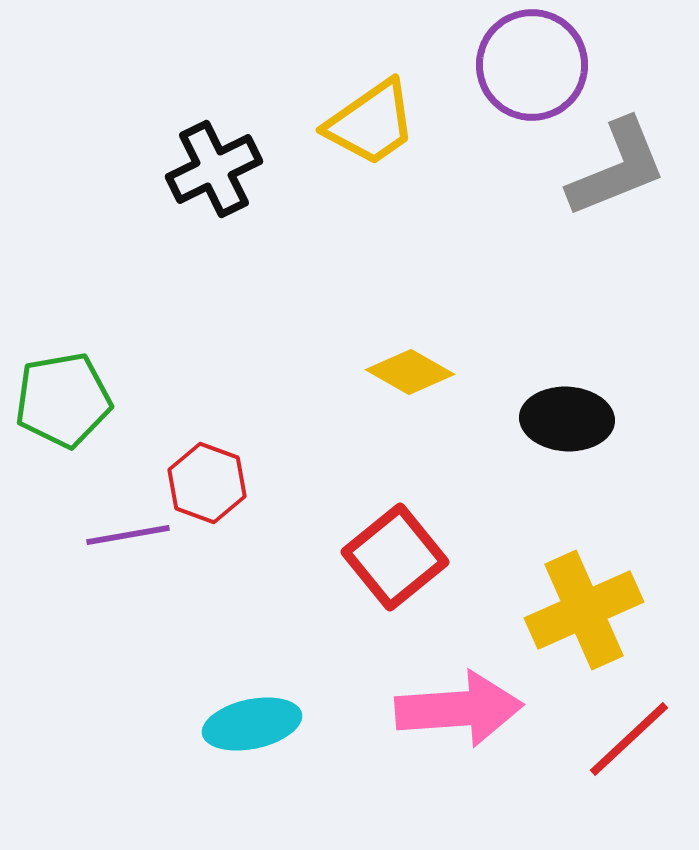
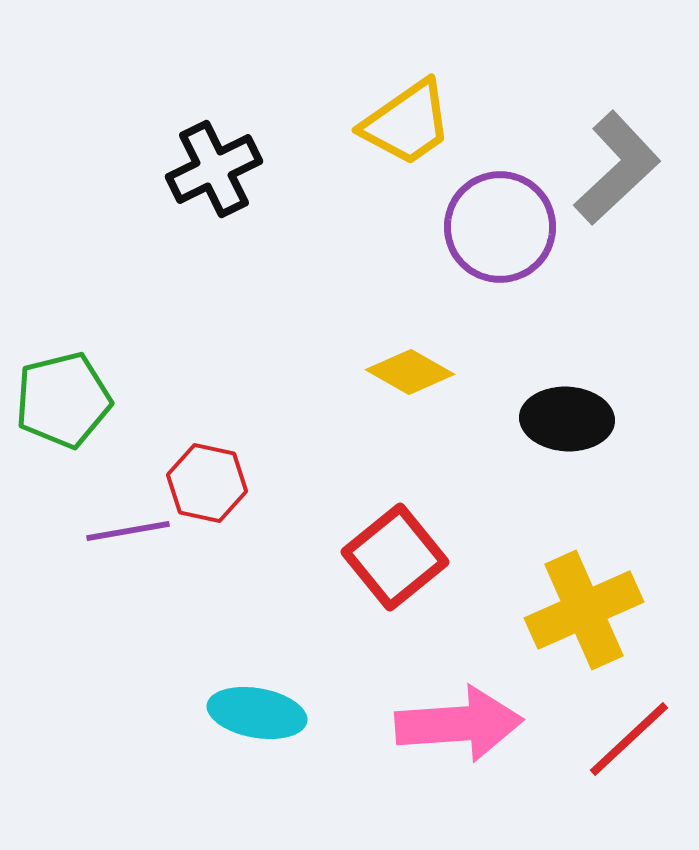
purple circle: moved 32 px left, 162 px down
yellow trapezoid: moved 36 px right
gray L-shape: rotated 21 degrees counterclockwise
green pentagon: rotated 4 degrees counterclockwise
red hexagon: rotated 8 degrees counterclockwise
purple line: moved 4 px up
pink arrow: moved 15 px down
cyan ellipse: moved 5 px right, 11 px up; rotated 22 degrees clockwise
